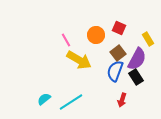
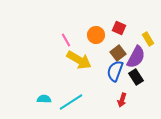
purple semicircle: moved 1 px left, 2 px up
cyan semicircle: rotated 40 degrees clockwise
